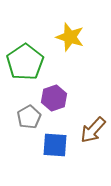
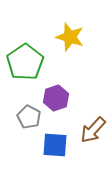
purple hexagon: moved 2 px right
gray pentagon: rotated 15 degrees counterclockwise
